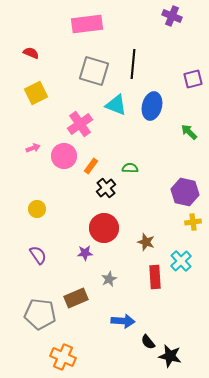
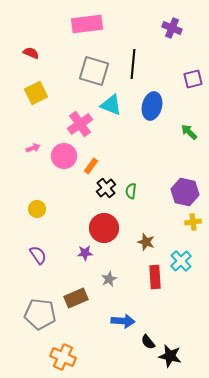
purple cross: moved 12 px down
cyan triangle: moved 5 px left
green semicircle: moved 1 px right, 23 px down; rotated 84 degrees counterclockwise
